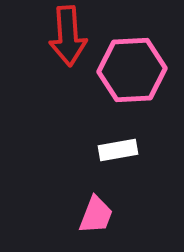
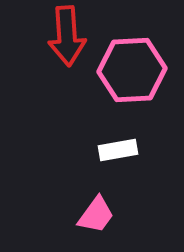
red arrow: moved 1 px left
pink trapezoid: rotated 15 degrees clockwise
